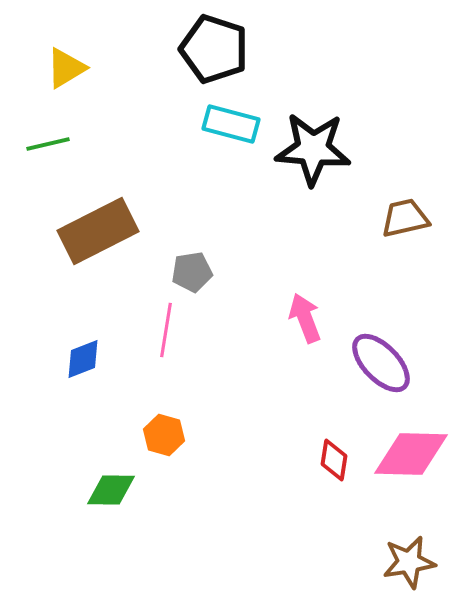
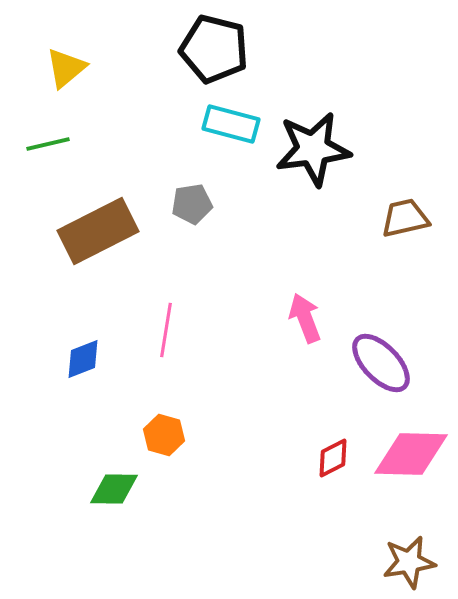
black pentagon: rotated 4 degrees counterclockwise
yellow triangle: rotated 9 degrees counterclockwise
black star: rotated 12 degrees counterclockwise
gray pentagon: moved 68 px up
red diamond: moved 1 px left, 2 px up; rotated 54 degrees clockwise
green diamond: moved 3 px right, 1 px up
